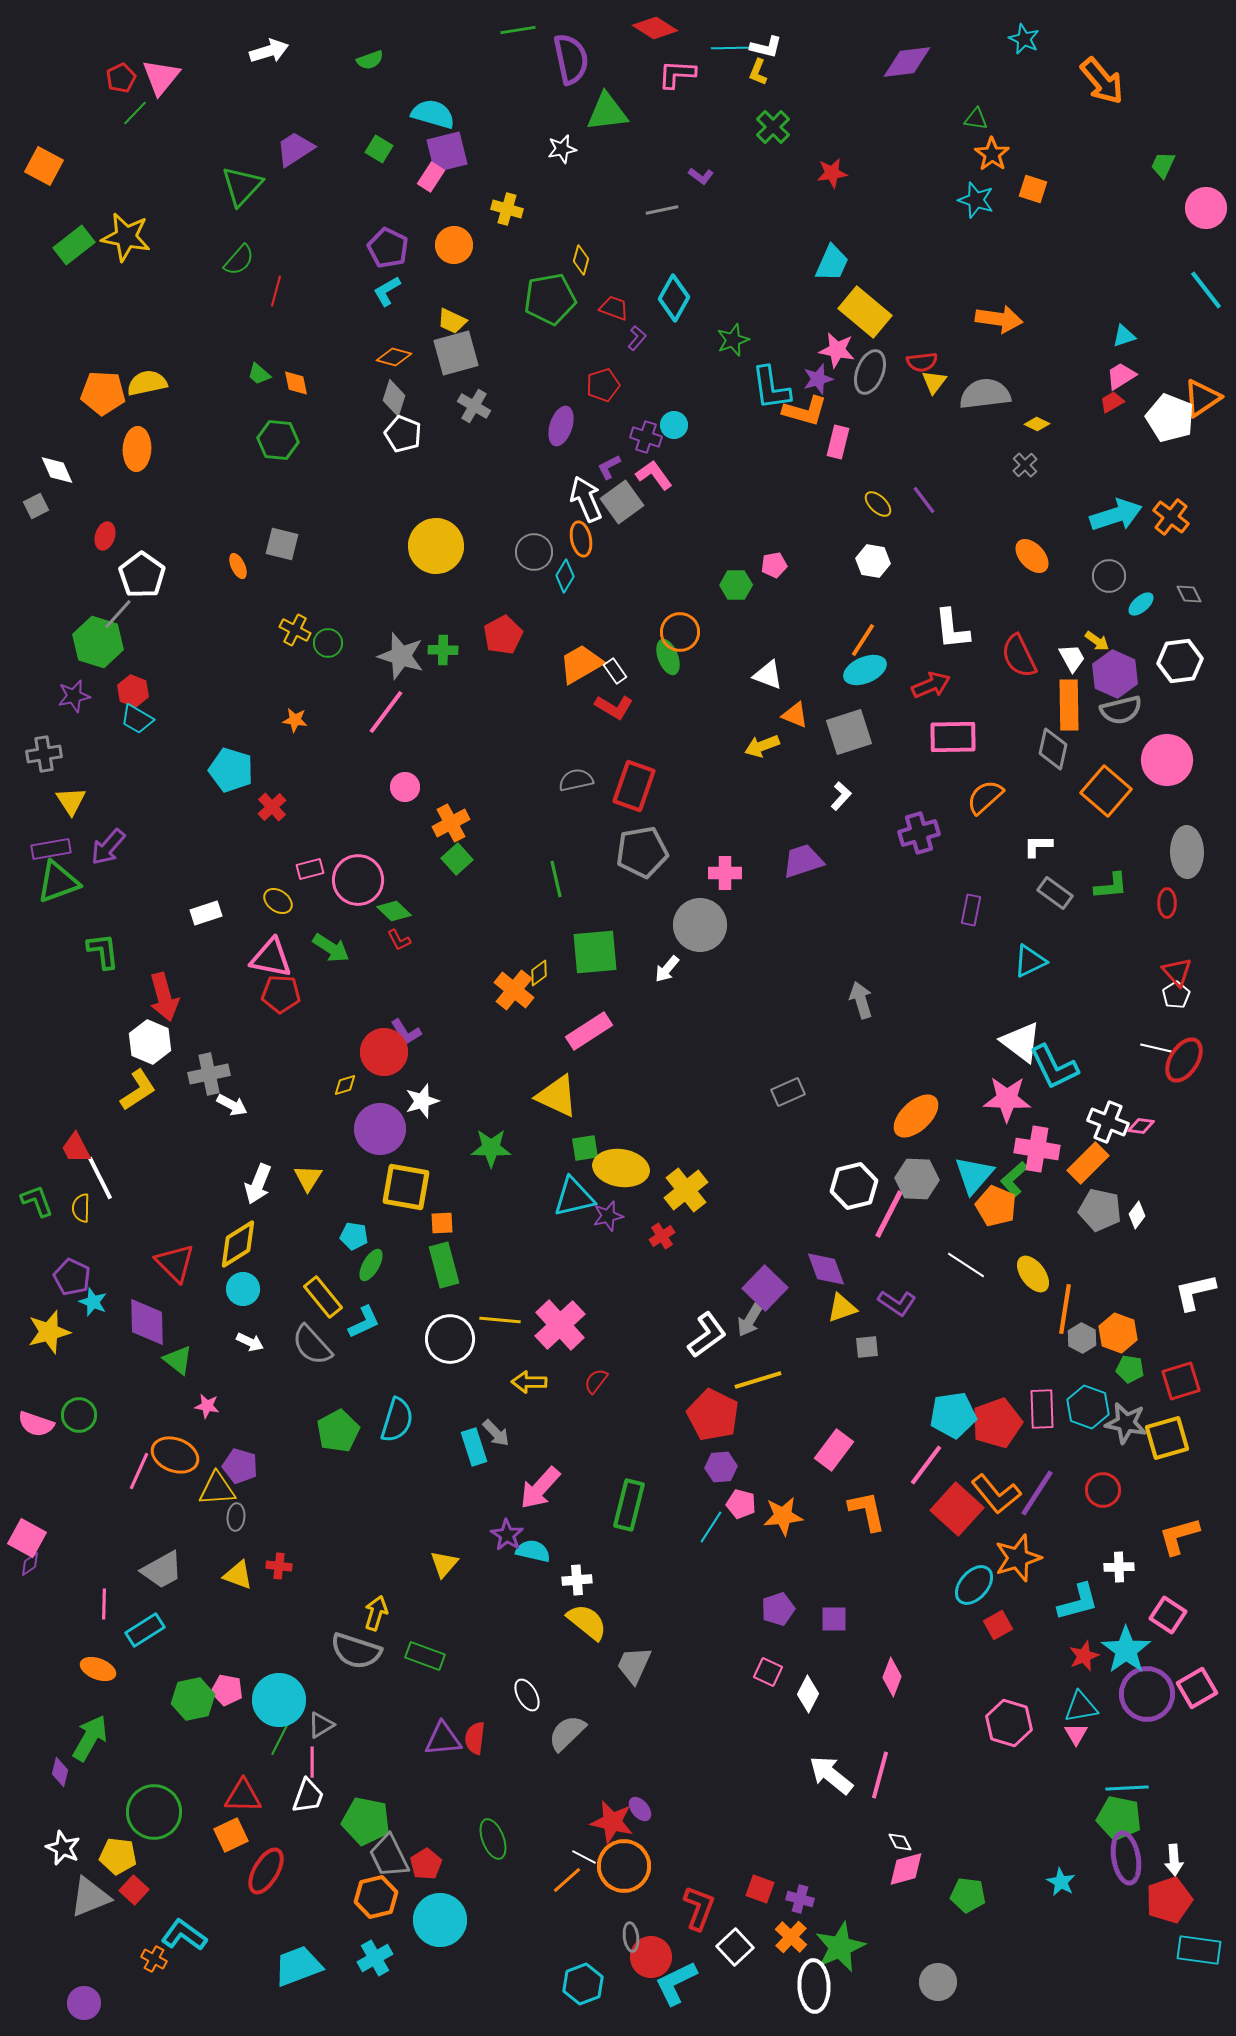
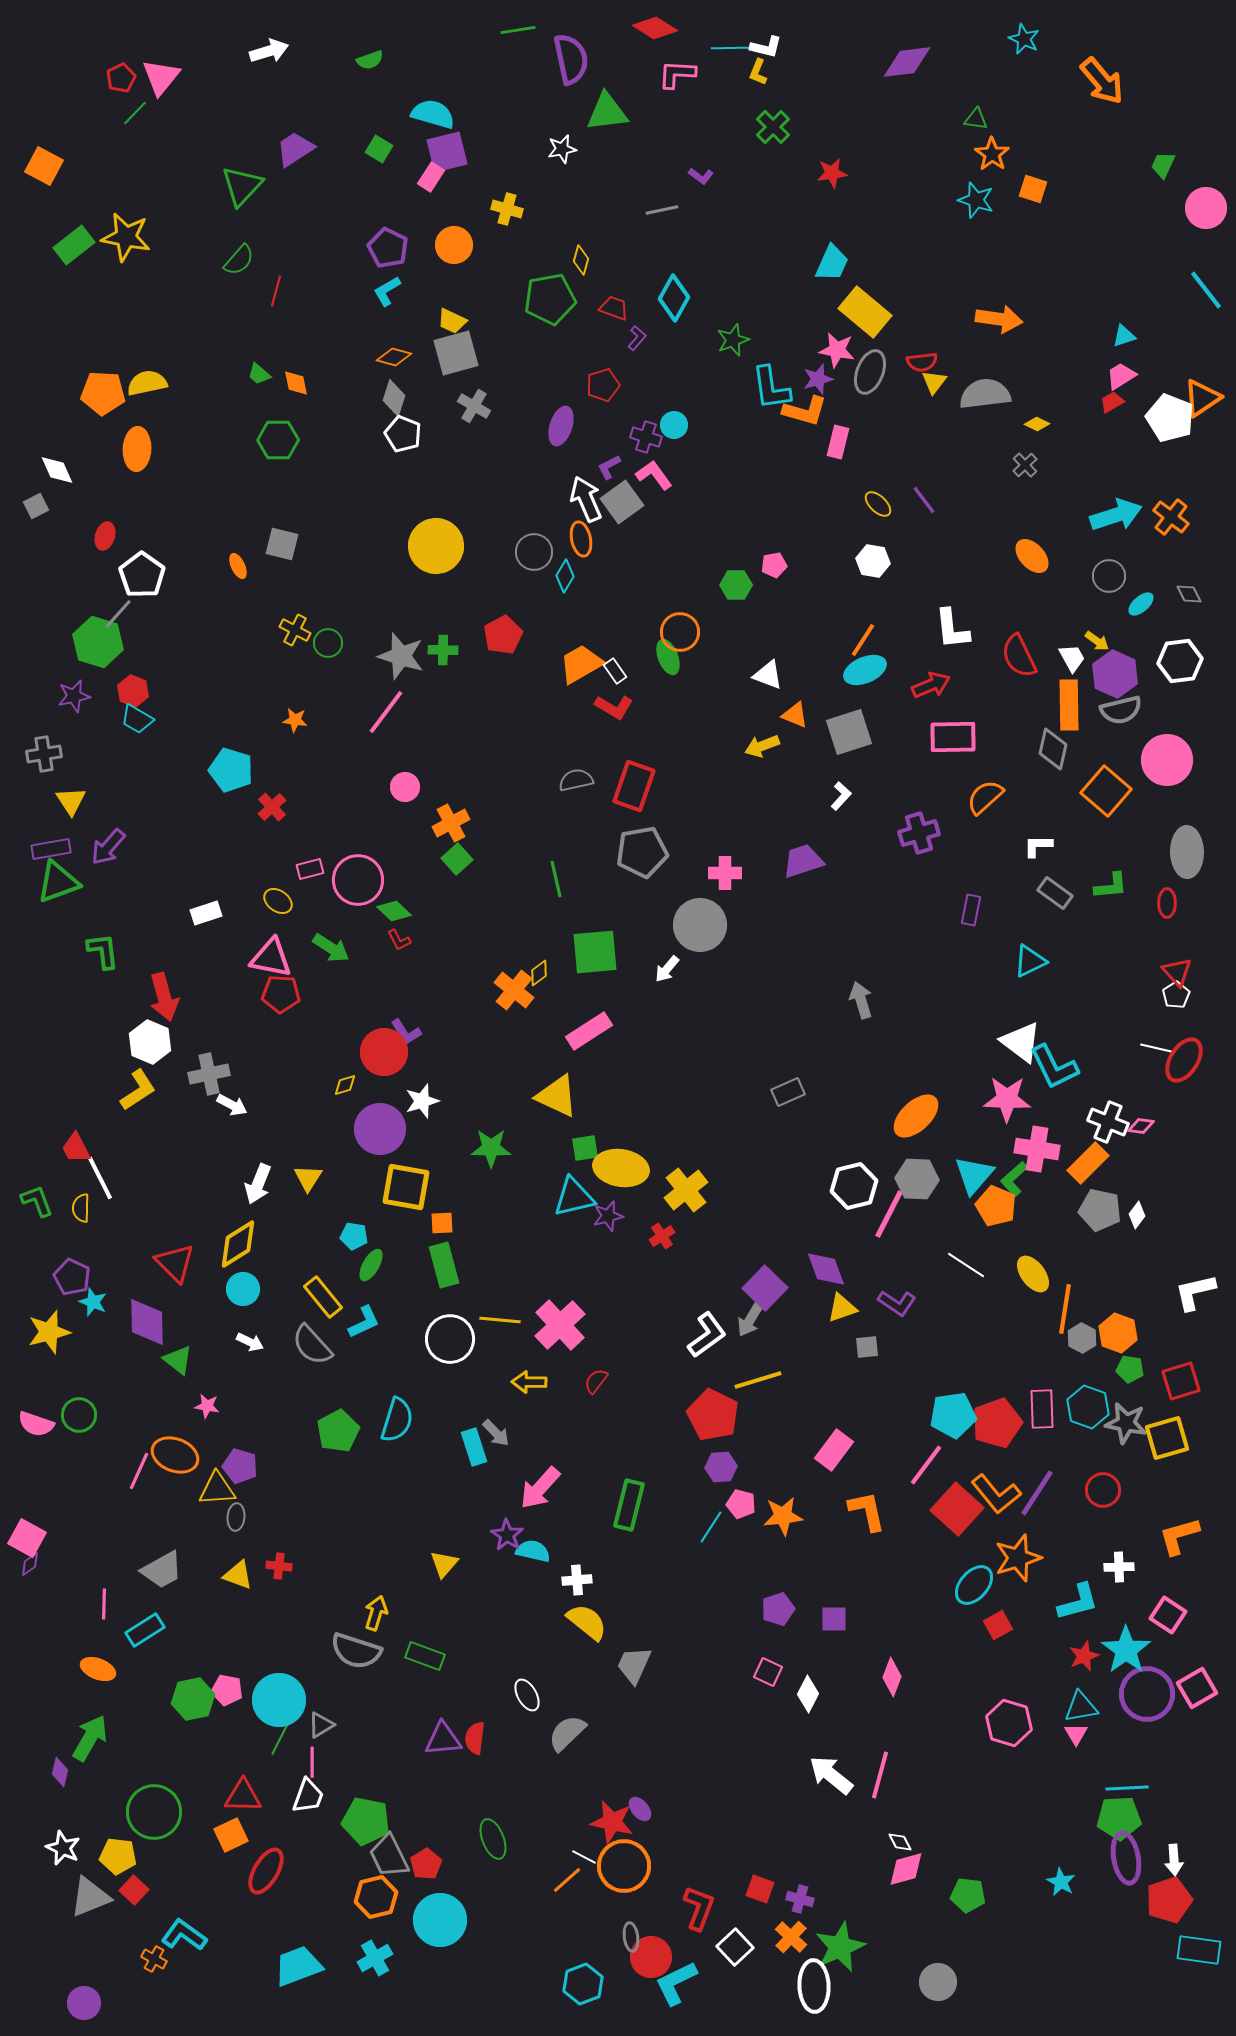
green hexagon at (278, 440): rotated 6 degrees counterclockwise
green pentagon at (1119, 1818): rotated 15 degrees counterclockwise
